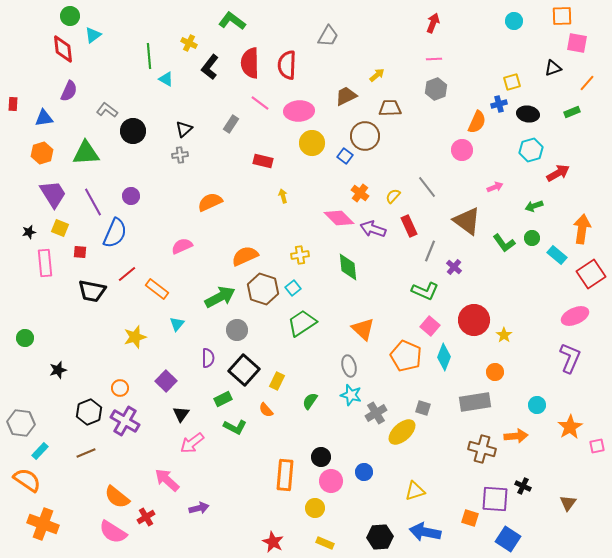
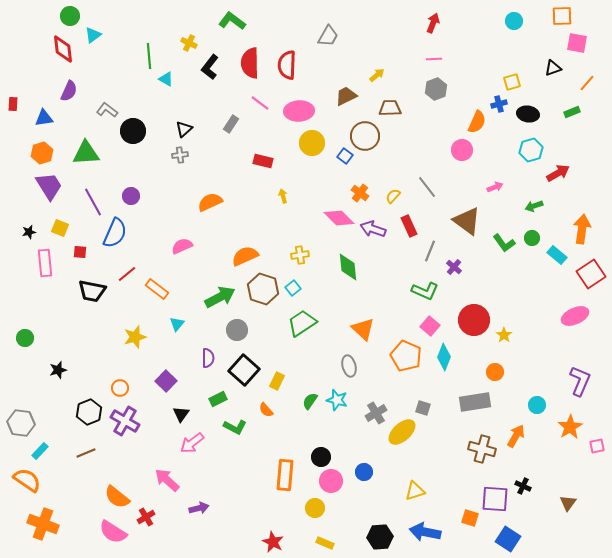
purple trapezoid at (53, 194): moved 4 px left, 8 px up
purple L-shape at (570, 358): moved 10 px right, 23 px down
cyan star at (351, 395): moved 14 px left, 5 px down
green rectangle at (223, 399): moved 5 px left
orange arrow at (516, 436): rotated 55 degrees counterclockwise
